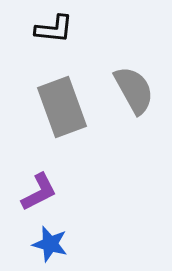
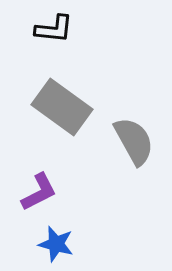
gray semicircle: moved 51 px down
gray rectangle: rotated 34 degrees counterclockwise
blue star: moved 6 px right
